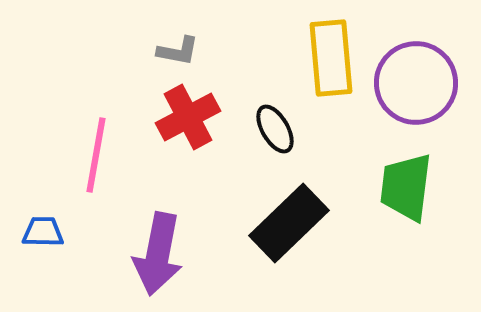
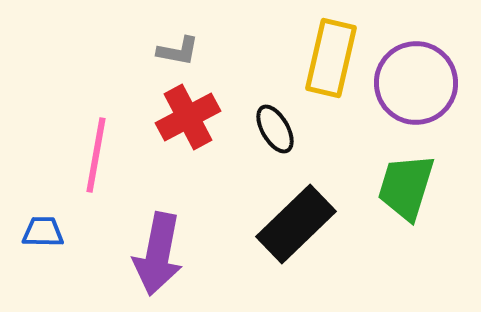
yellow rectangle: rotated 18 degrees clockwise
green trapezoid: rotated 10 degrees clockwise
black rectangle: moved 7 px right, 1 px down
